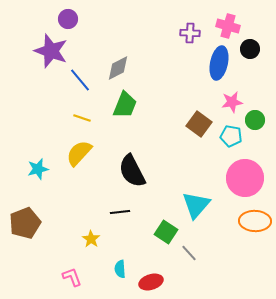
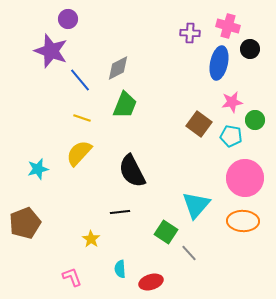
orange ellipse: moved 12 px left
